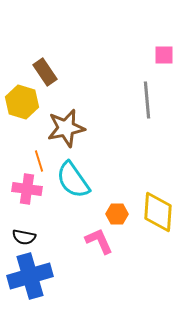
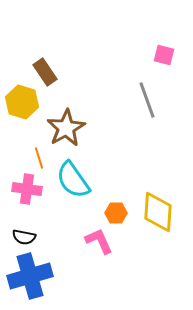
pink square: rotated 15 degrees clockwise
gray line: rotated 15 degrees counterclockwise
brown star: rotated 18 degrees counterclockwise
orange line: moved 3 px up
orange hexagon: moved 1 px left, 1 px up
